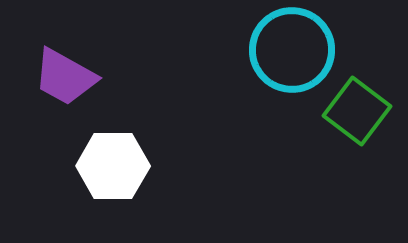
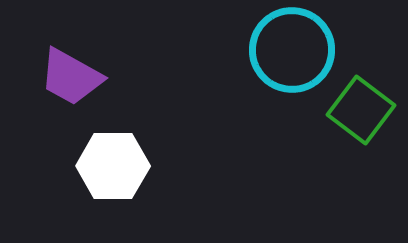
purple trapezoid: moved 6 px right
green square: moved 4 px right, 1 px up
